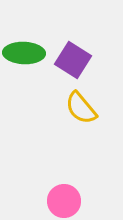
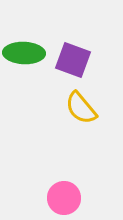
purple square: rotated 12 degrees counterclockwise
pink circle: moved 3 px up
